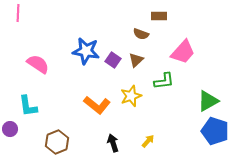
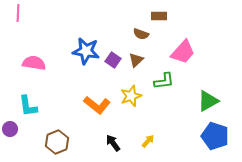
pink semicircle: moved 4 px left, 1 px up; rotated 25 degrees counterclockwise
blue pentagon: moved 5 px down
black arrow: rotated 18 degrees counterclockwise
